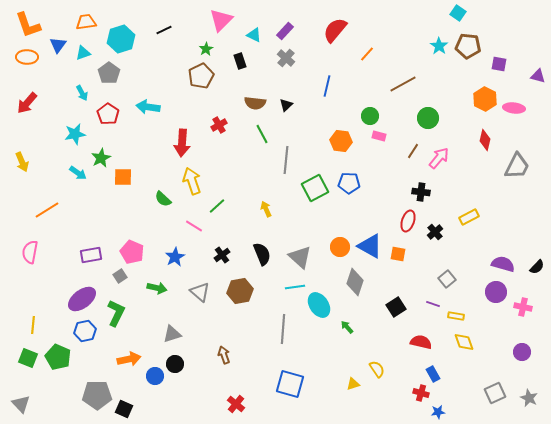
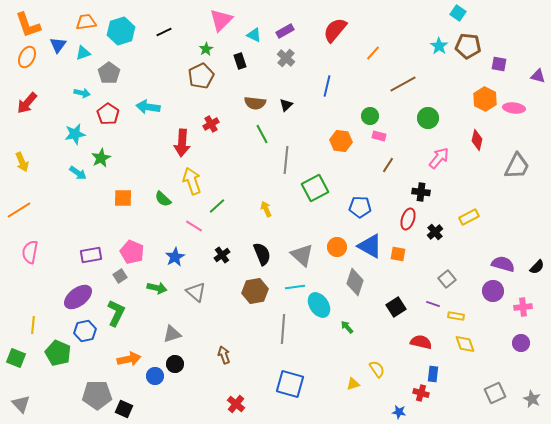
black line at (164, 30): moved 2 px down
purple rectangle at (285, 31): rotated 18 degrees clockwise
cyan hexagon at (121, 39): moved 8 px up
orange line at (367, 54): moved 6 px right, 1 px up
orange ellipse at (27, 57): rotated 65 degrees counterclockwise
cyan arrow at (82, 93): rotated 49 degrees counterclockwise
red cross at (219, 125): moved 8 px left, 1 px up
red diamond at (485, 140): moved 8 px left
brown line at (413, 151): moved 25 px left, 14 px down
orange square at (123, 177): moved 21 px down
blue pentagon at (349, 183): moved 11 px right, 24 px down
orange line at (47, 210): moved 28 px left
red ellipse at (408, 221): moved 2 px up
orange circle at (340, 247): moved 3 px left
gray triangle at (300, 257): moved 2 px right, 2 px up
brown hexagon at (240, 291): moved 15 px right
gray triangle at (200, 292): moved 4 px left
purple circle at (496, 292): moved 3 px left, 1 px up
purple ellipse at (82, 299): moved 4 px left, 2 px up
pink cross at (523, 307): rotated 18 degrees counterclockwise
yellow diamond at (464, 342): moved 1 px right, 2 px down
purple circle at (522, 352): moved 1 px left, 9 px up
green pentagon at (58, 357): moved 4 px up
green square at (28, 358): moved 12 px left
blue rectangle at (433, 374): rotated 35 degrees clockwise
gray star at (529, 398): moved 3 px right, 1 px down
blue star at (438, 412): moved 39 px left; rotated 16 degrees clockwise
